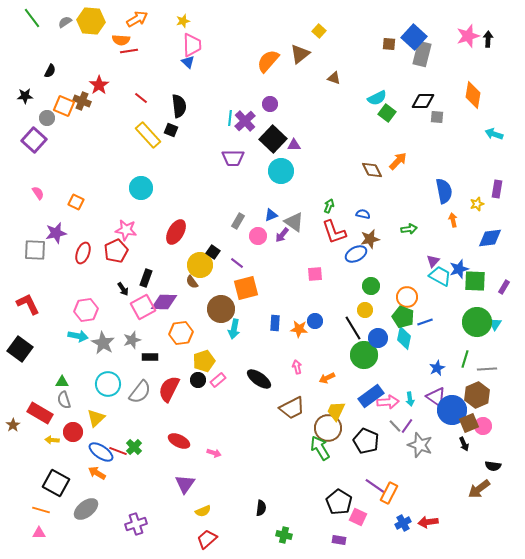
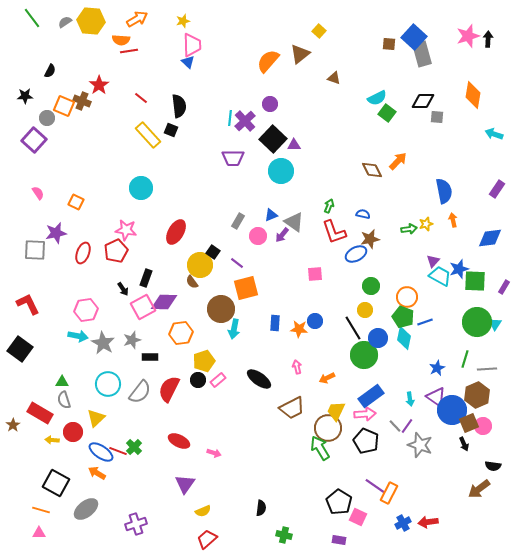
gray rectangle at (422, 54): rotated 30 degrees counterclockwise
purple rectangle at (497, 189): rotated 24 degrees clockwise
yellow star at (477, 204): moved 51 px left, 20 px down
pink arrow at (388, 402): moved 23 px left, 12 px down
